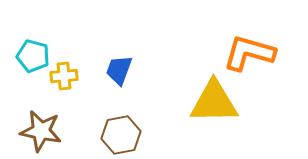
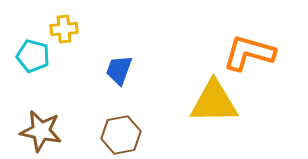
yellow cross: moved 47 px up
